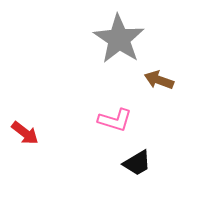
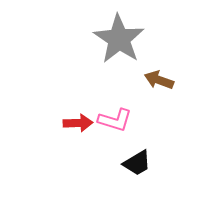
red arrow: moved 53 px right, 10 px up; rotated 40 degrees counterclockwise
